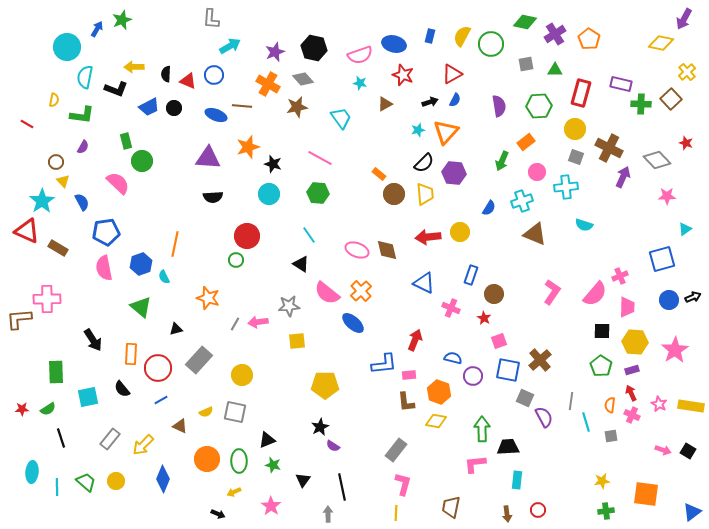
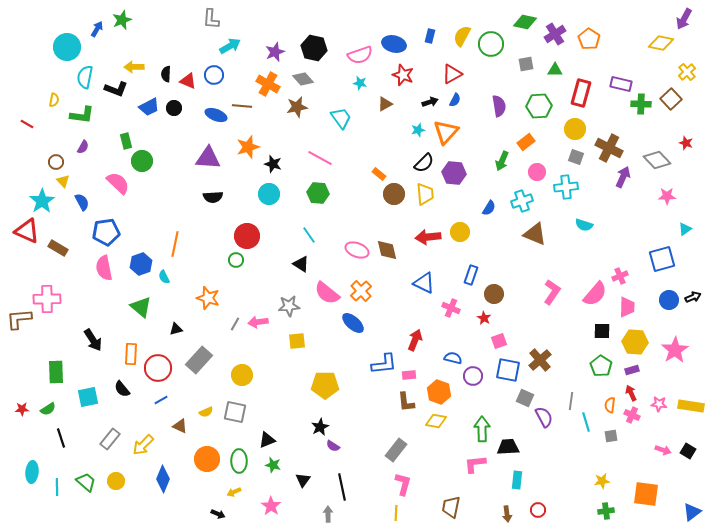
pink star at (659, 404): rotated 21 degrees counterclockwise
